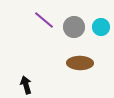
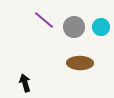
black arrow: moved 1 px left, 2 px up
